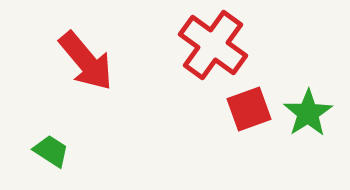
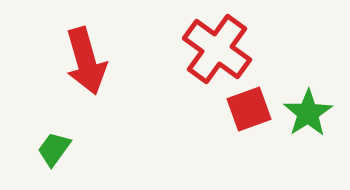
red cross: moved 4 px right, 4 px down
red arrow: rotated 24 degrees clockwise
green trapezoid: moved 3 px right, 2 px up; rotated 87 degrees counterclockwise
